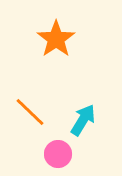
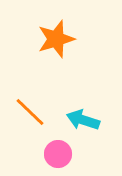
orange star: rotated 18 degrees clockwise
cyan arrow: rotated 104 degrees counterclockwise
